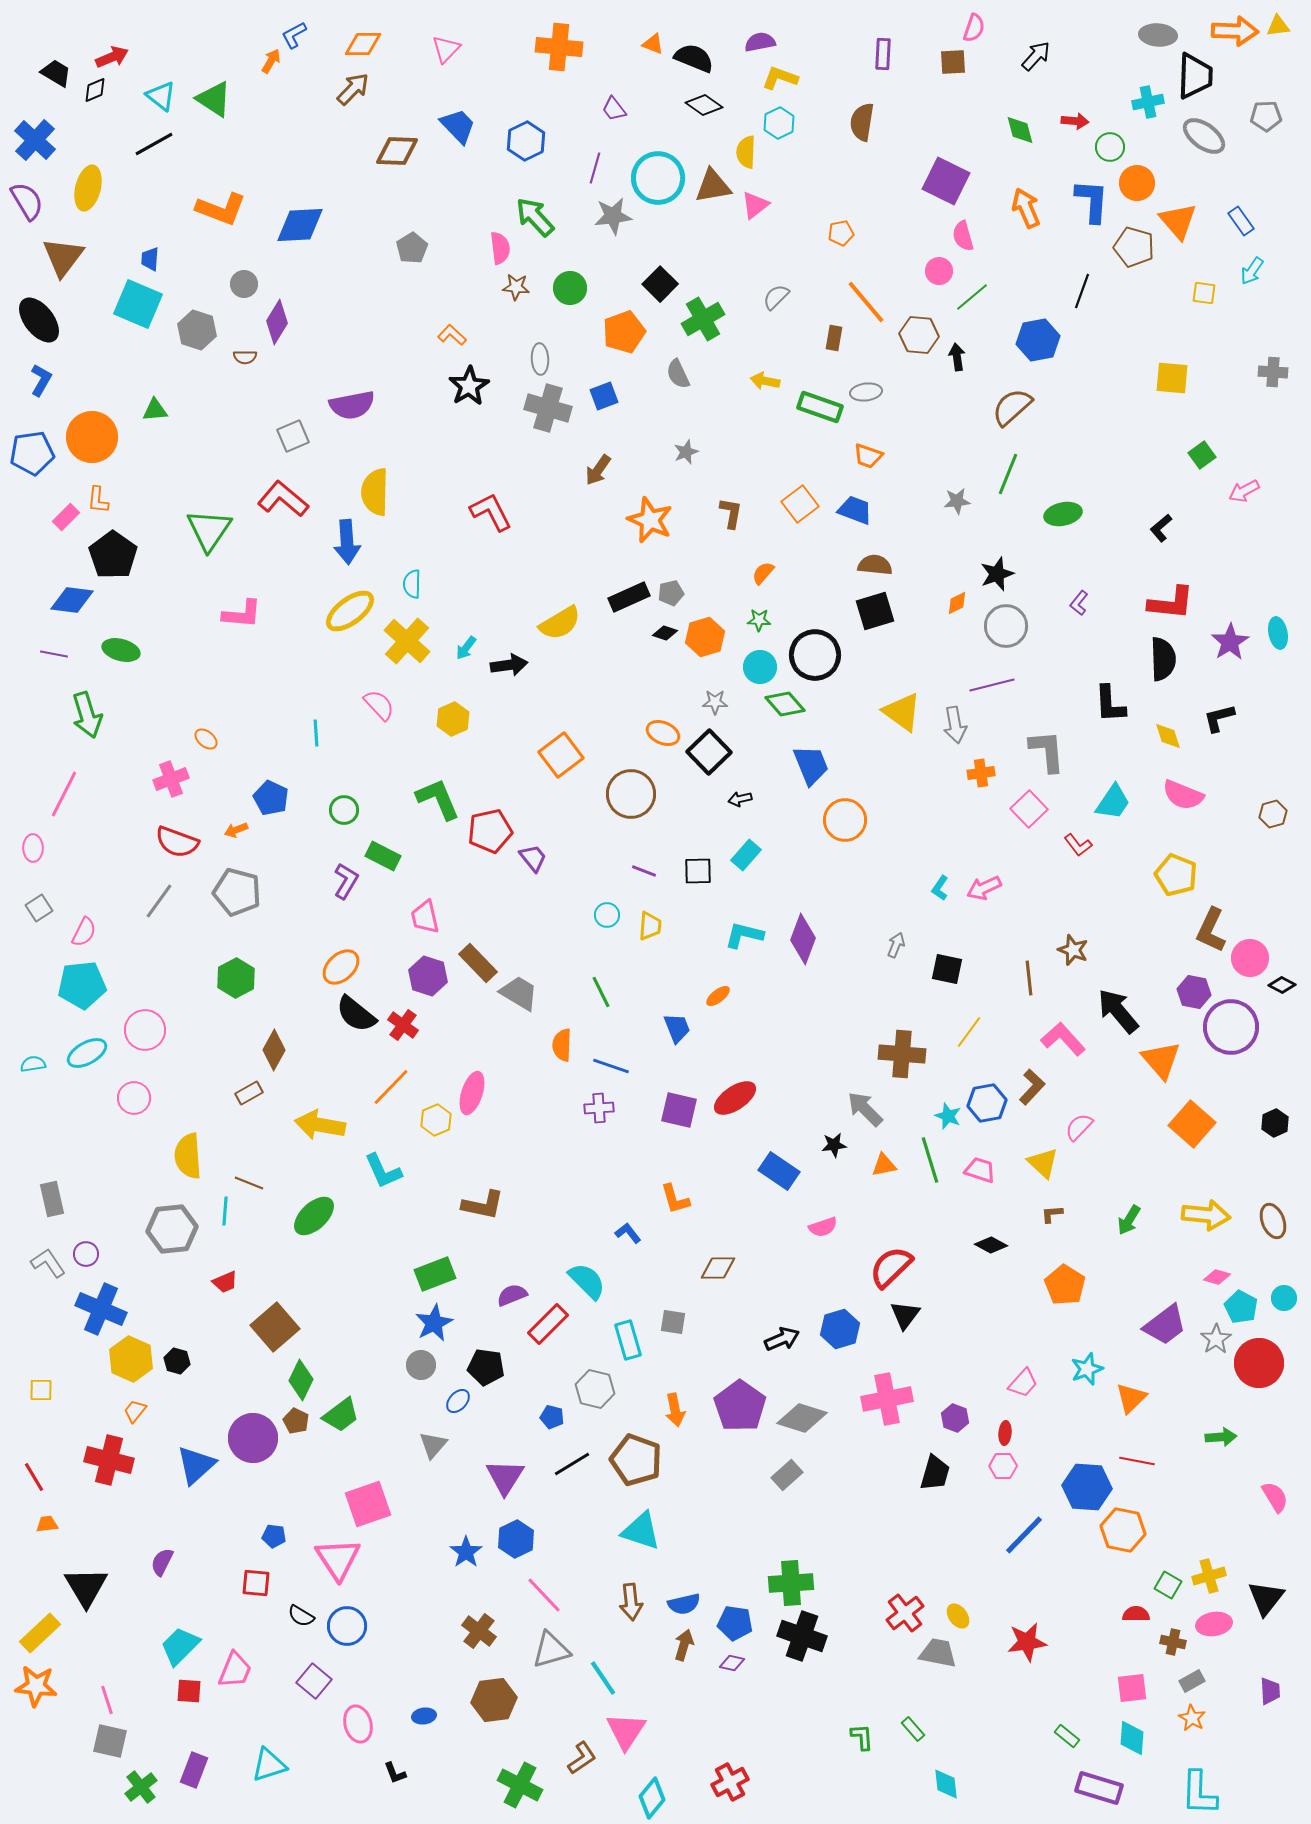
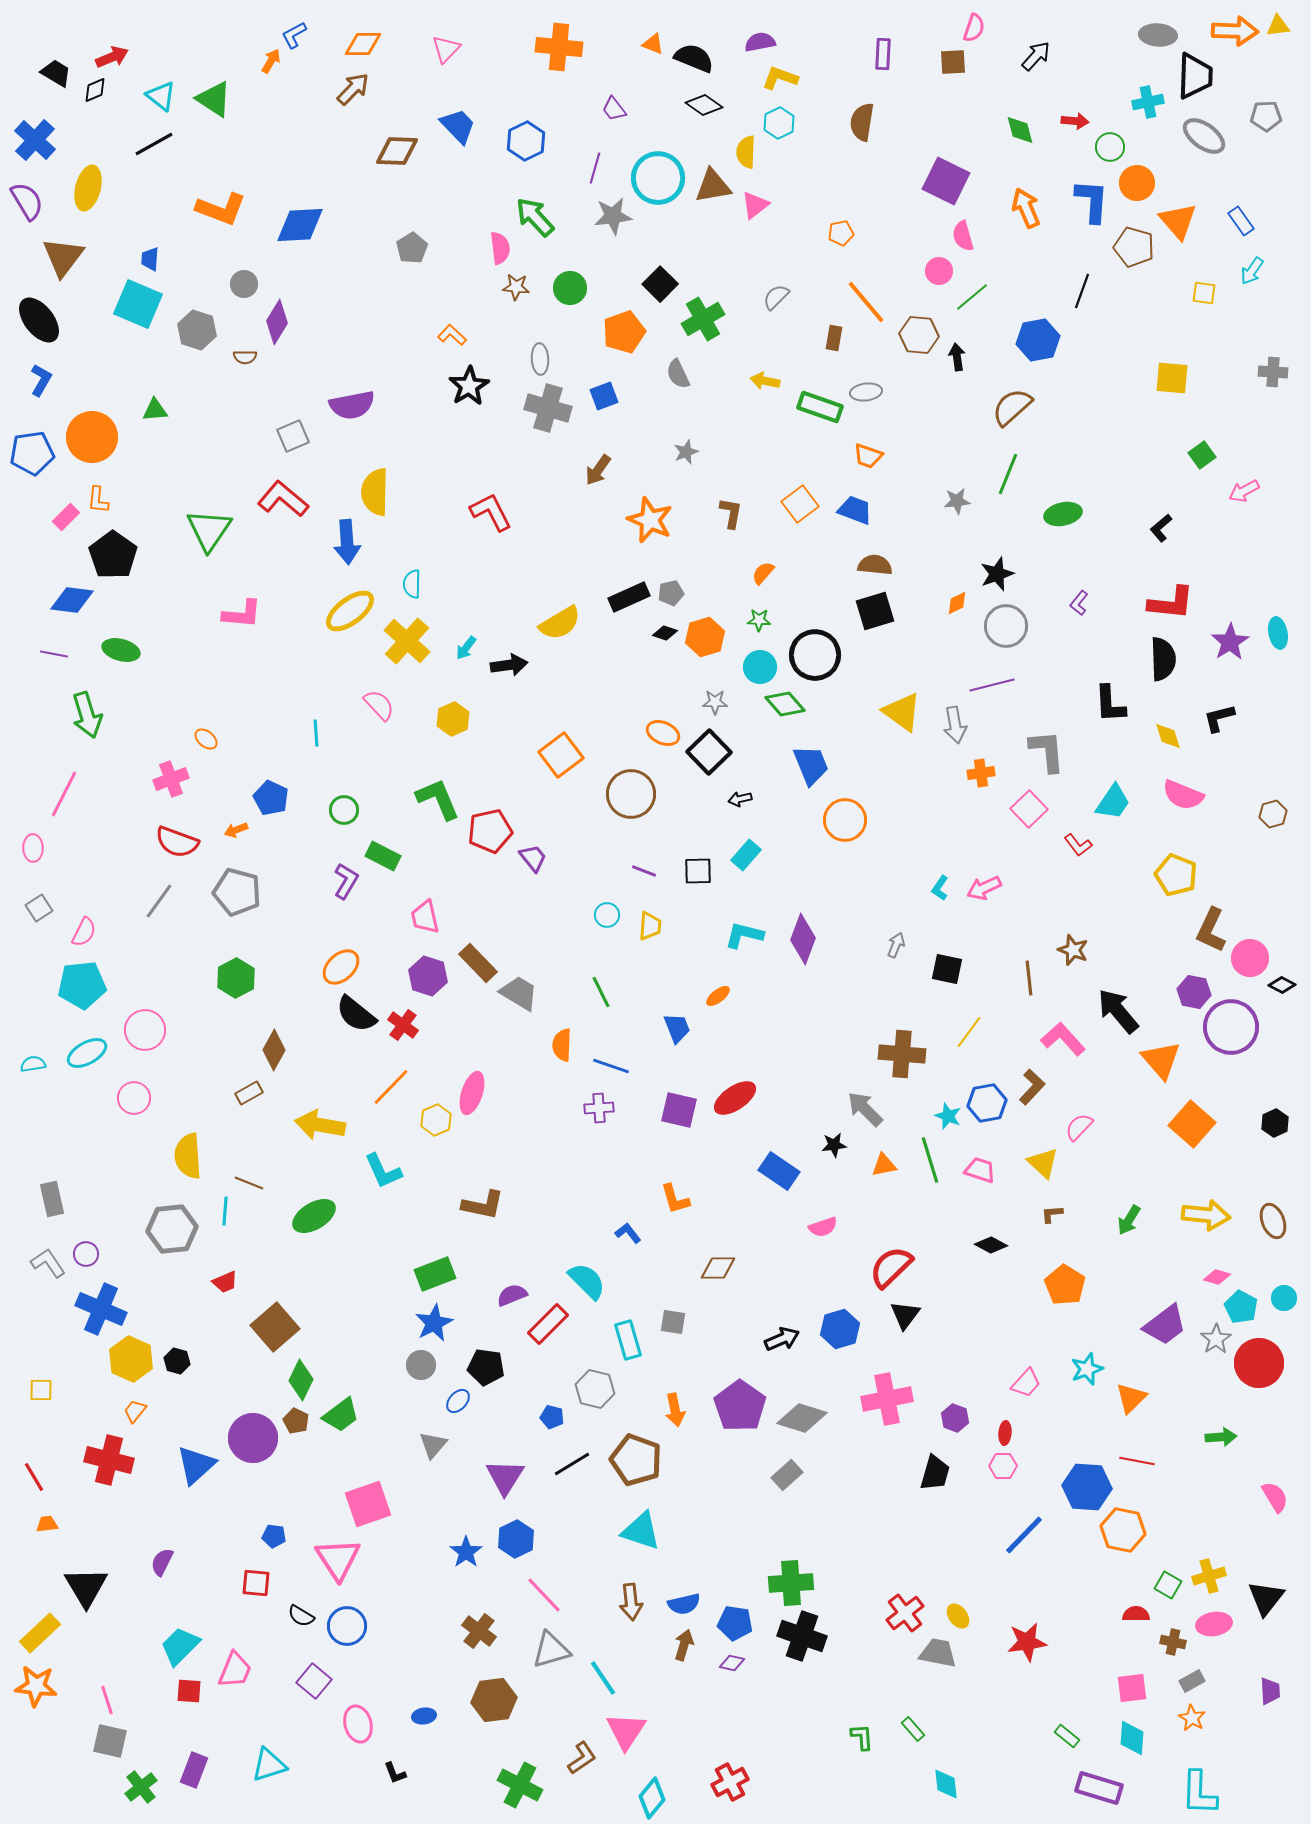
green ellipse at (314, 1216): rotated 12 degrees clockwise
pink trapezoid at (1023, 1383): moved 3 px right
